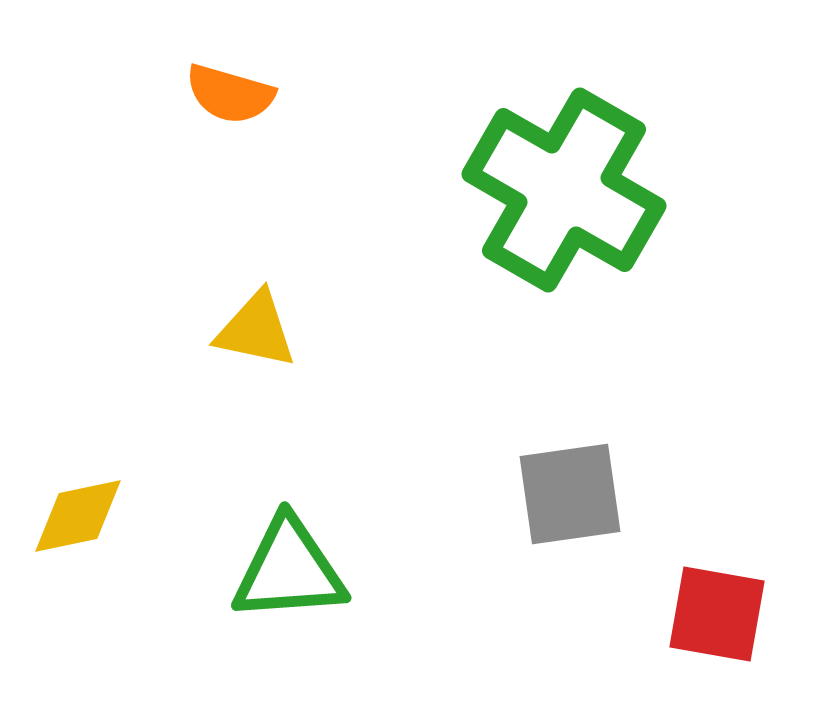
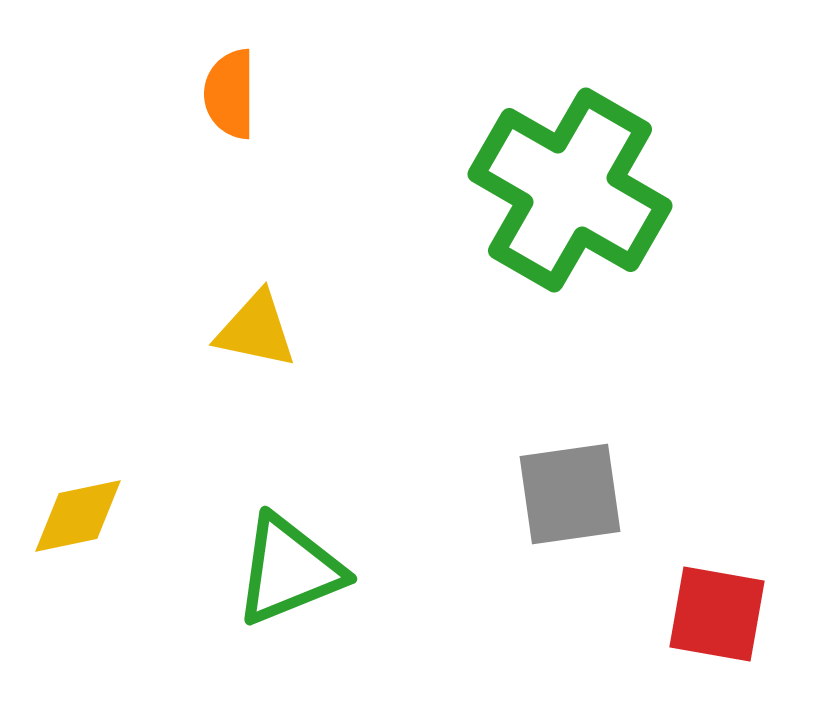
orange semicircle: rotated 74 degrees clockwise
green cross: moved 6 px right
green triangle: rotated 18 degrees counterclockwise
